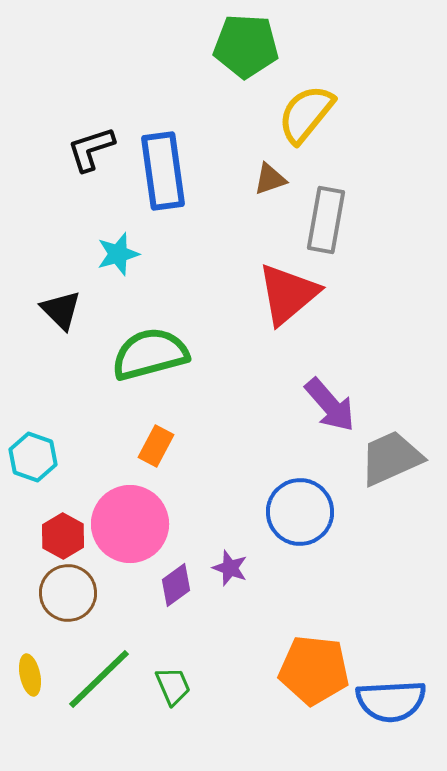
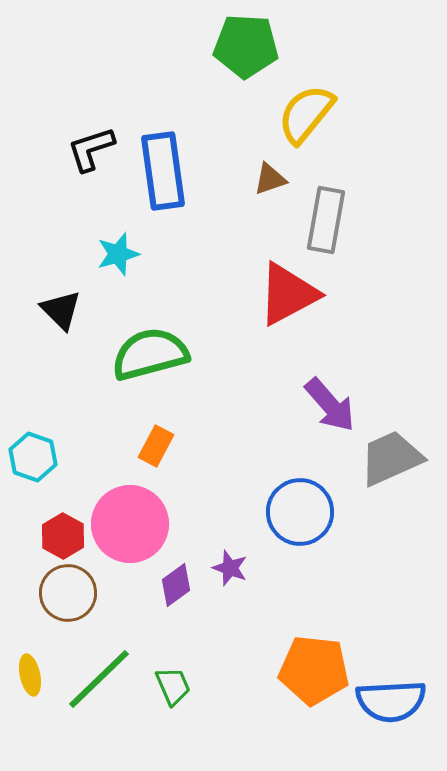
red triangle: rotated 12 degrees clockwise
